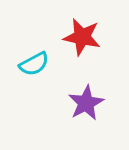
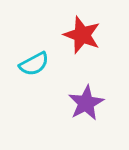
red star: moved 2 px up; rotated 9 degrees clockwise
